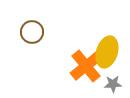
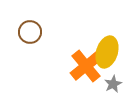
brown circle: moved 2 px left
gray star: rotated 24 degrees counterclockwise
